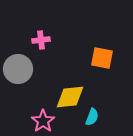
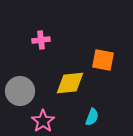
orange square: moved 1 px right, 2 px down
gray circle: moved 2 px right, 22 px down
yellow diamond: moved 14 px up
